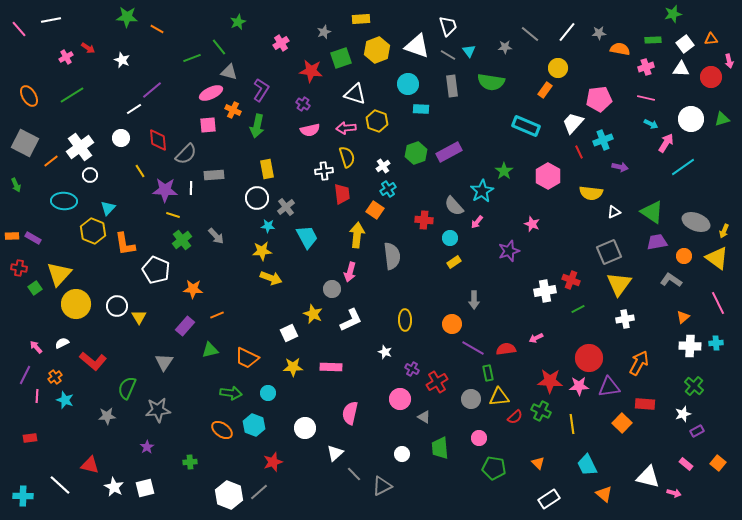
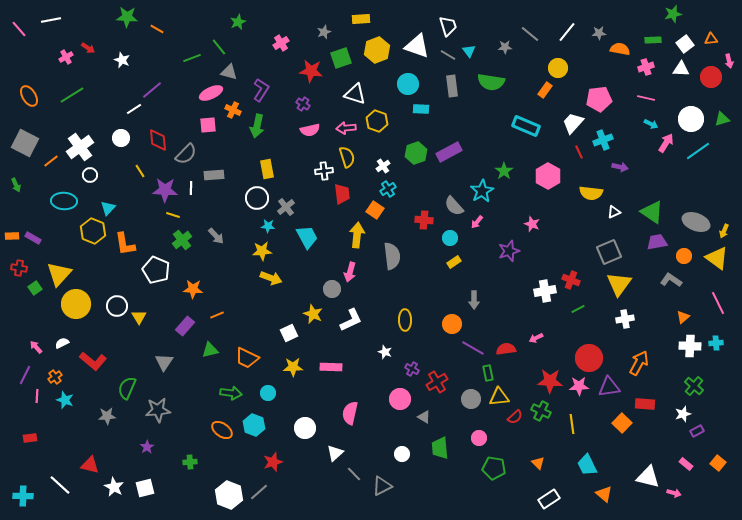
cyan line at (683, 167): moved 15 px right, 16 px up
